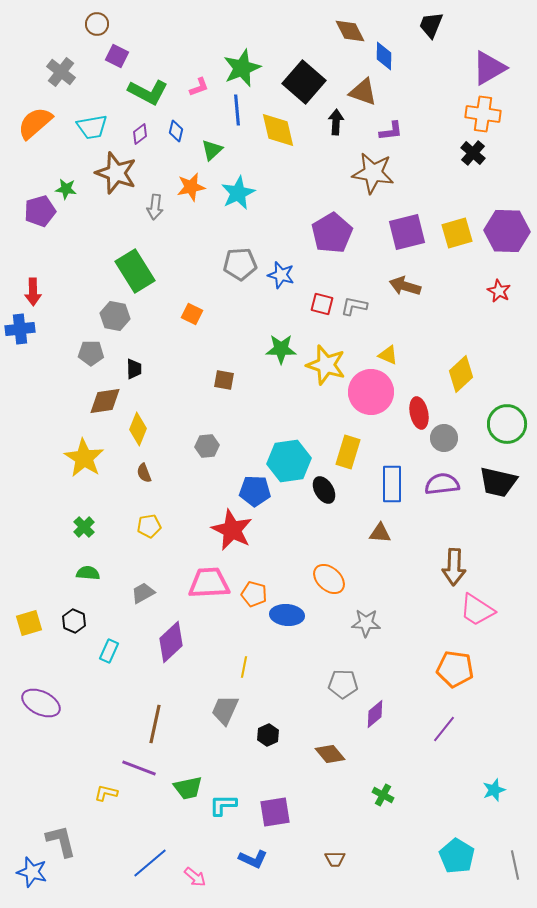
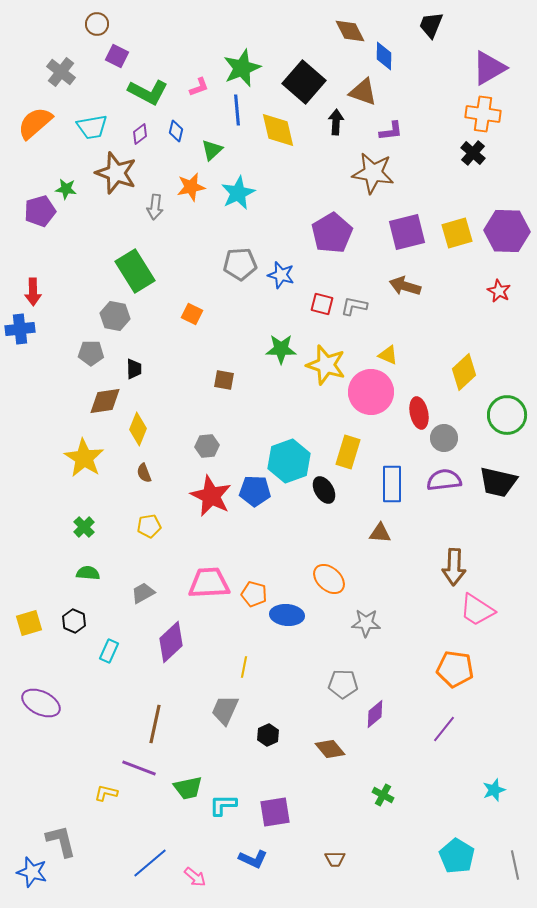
yellow diamond at (461, 374): moved 3 px right, 2 px up
green circle at (507, 424): moved 9 px up
cyan hexagon at (289, 461): rotated 12 degrees counterclockwise
purple semicircle at (442, 484): moved 2 px right, 4 px up
red star at (232, 530): moved 21 px left, 34 px up
brown diamond at (330, 754): moved 5 px up
